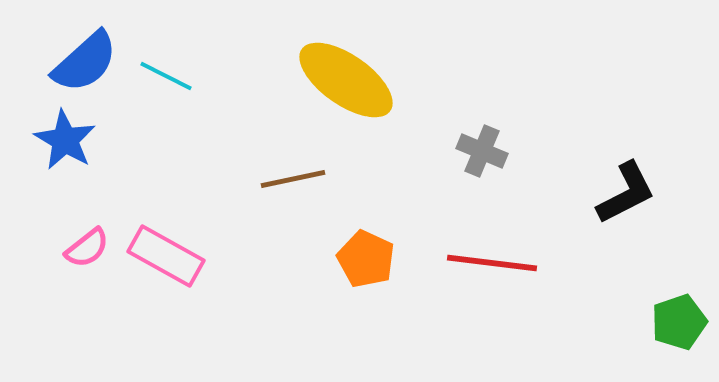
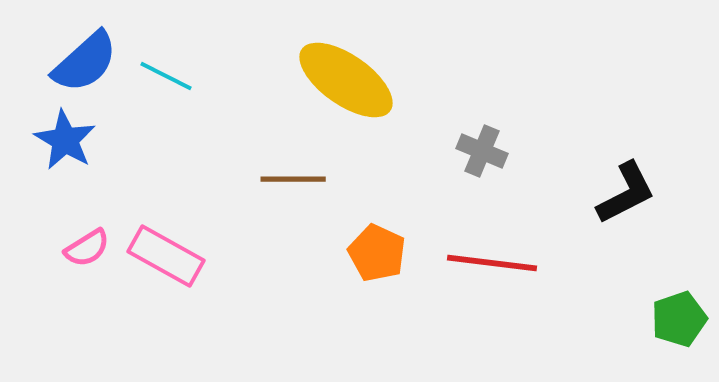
brown line: rotated 12 degrees clockwise
pink semicircle: rotated 6 degrees clockwise
orange pentagon: moved 11 px right, 6 px up
green pentagon: moved 3 px up
